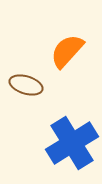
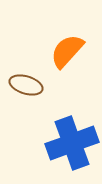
blue cross: rotated 12 degrees clockwise
